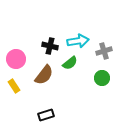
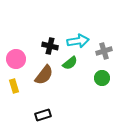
yellow rectangle: rotated 16 degrees clockwise
black rectangle: moved 3 px left
